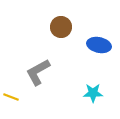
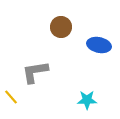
gray L-shape: moved 3 px left; rotated 20 degrees clockwise
cyan star: moved 6 px left, 7 px down
yellow line: rotated 28 degrees clockwise
